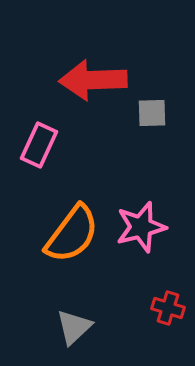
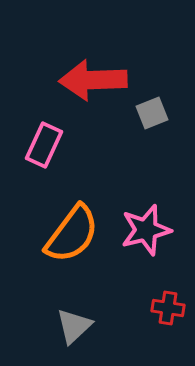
gray square: rotated 20 degrees counterclockwise
pink rectangle: moved 5 px right
pink star: moved 5 px right, 3 px down
red cross: rotated 8 degrees counterclockwise
gray triangle: moved 1 px up
